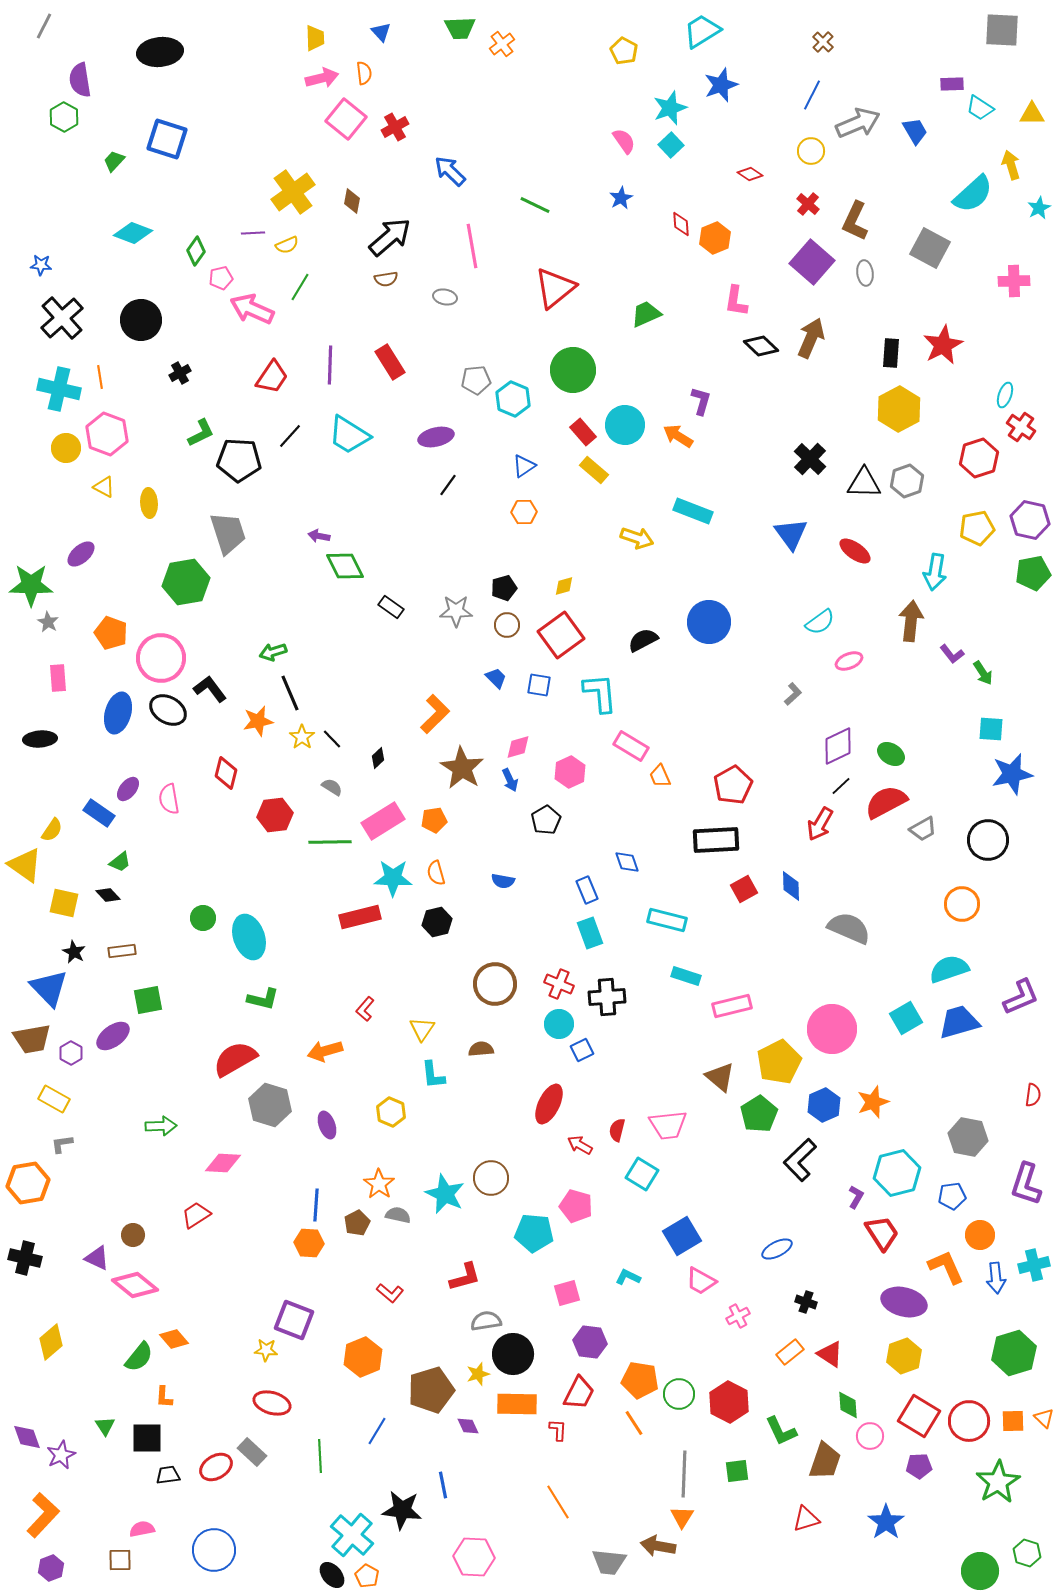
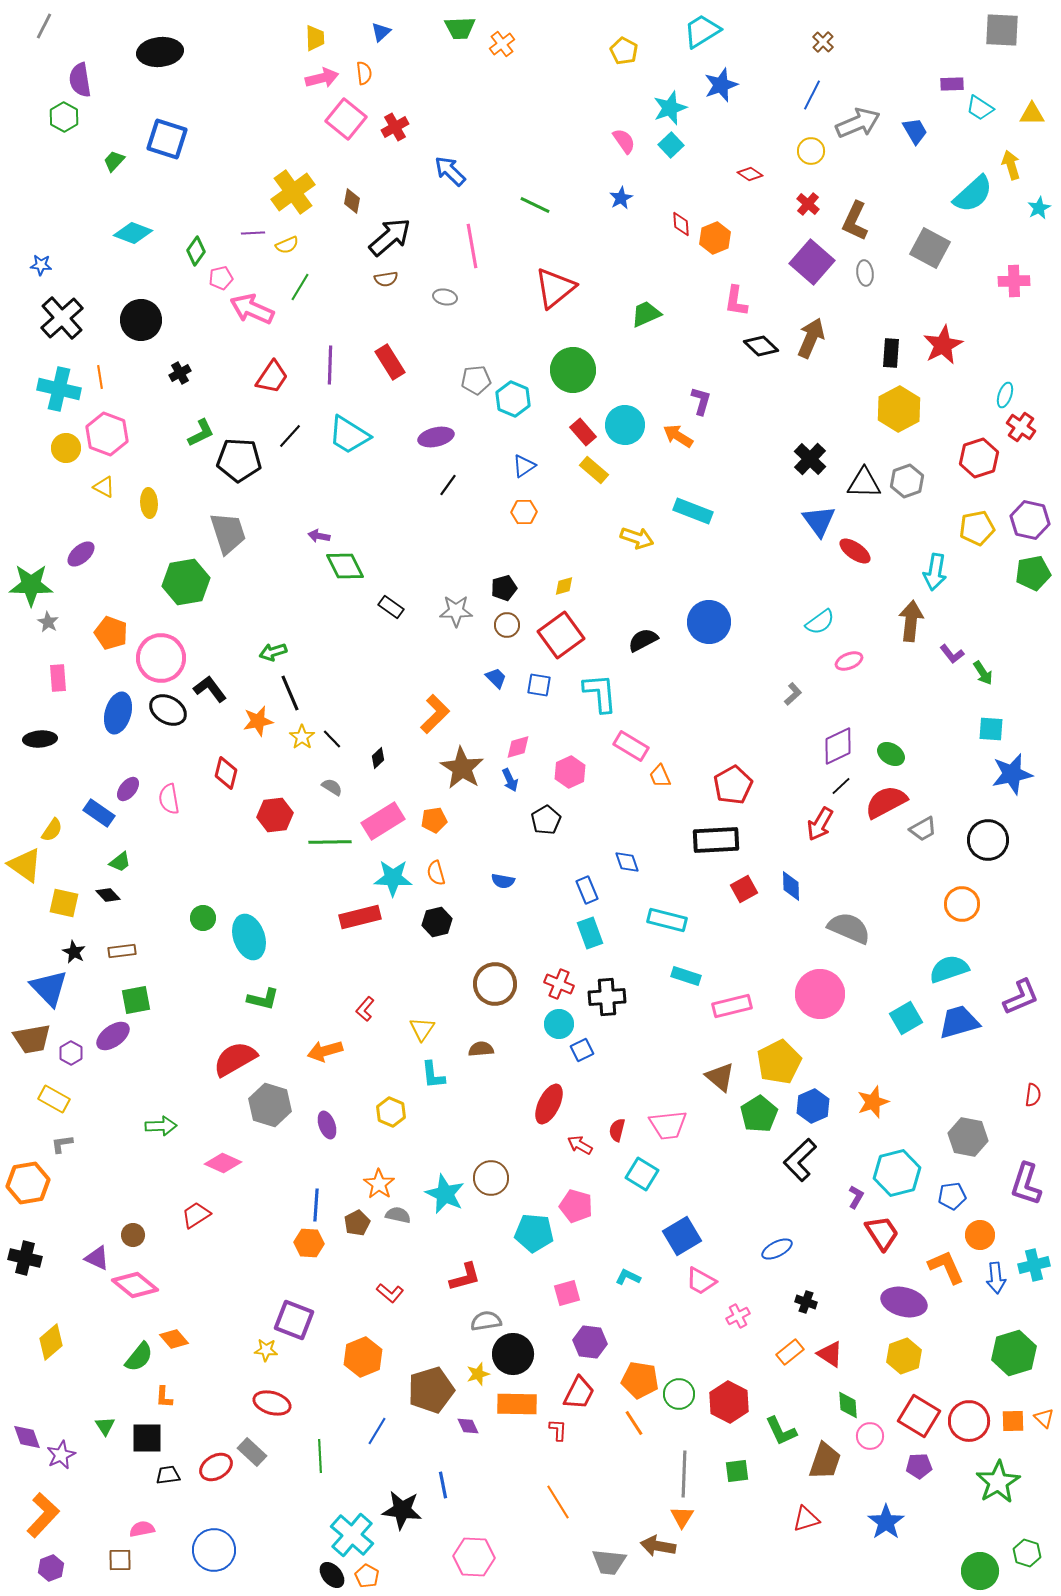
blue triangle at (381, 32): rotated 30 degrees clockwise
blue triangle at (791, 534): moved 28 px right, 13 px up
green square at (148, 1000): moved 12 px left
pink circle at (832, 1029): moved 12 px left, 35 px up
blue hexagon at (824, 1105): moved 11 px left, 1 px down
pink diamond at (223, 1163): rotated 21 degrees clockwise
